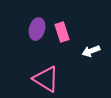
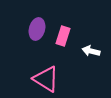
pink rectangle: moved 1 px right, 4 px down; rotated 36 degrees clockwise
white arrow: rotated 36 degrees clockwise
